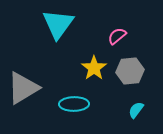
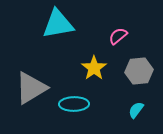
cyan triangle: rotated 44 degrees clockwise
pink semicircle: moved 1 px right
gray hexagon: moved 9 px right
gray triangle: moved 8 px right
